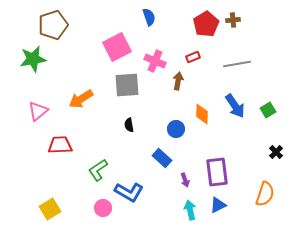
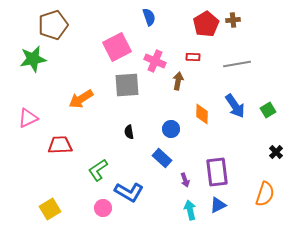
red rectangle: rotated 24 degrees clockwise
pink triangle: moved 10 px left, 7 px down; rotated 15 degrees clockwise
black semicircle: moved 7 px down
blue circle: moved 5 px left
